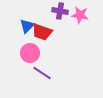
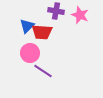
purple cross: moved 4 px left
pink star: rotated 12 degrees clockwise
red trapezoid: rotated 15 degrees counterclockwise
purple line: moved 1 px right, 2 px up
